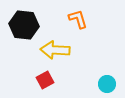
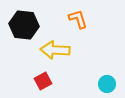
red square: moved 2 px left, 1 px down
